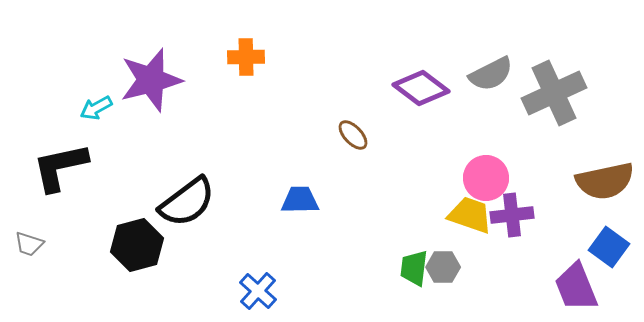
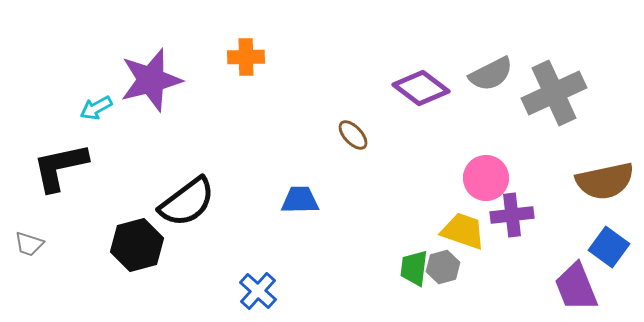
yellow trapezoid: moved 7 px left, 16 px down
gray hexagon: rotated 16 degrees counterclockwise
